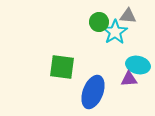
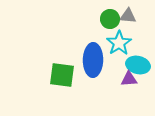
green circle: moved 11 px right, 3 px up
cyan star: moved 4 px right, 11 px down
green square: moved 8 px down
blue ellipse: moved 32 px up; rotated 20 degrees counterclockwise
